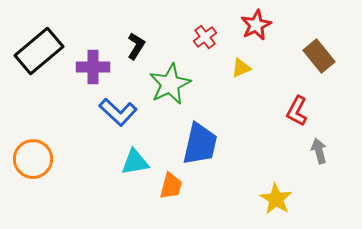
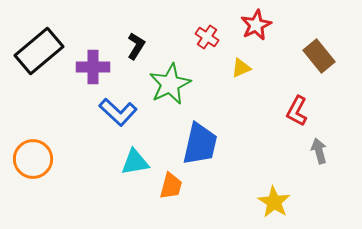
red cross: moved 2 px right; rotated 20 degrees counterclockwise
yellow star: moved 2 px left, 3 px down
